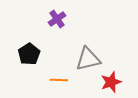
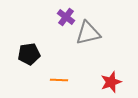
purple cross: moved 9 px right, 2 px up; rotated 18 degrees counterclockwise
black pentagon: rotated 25 degrees clockwise
gray triangle: moved 26 px up
